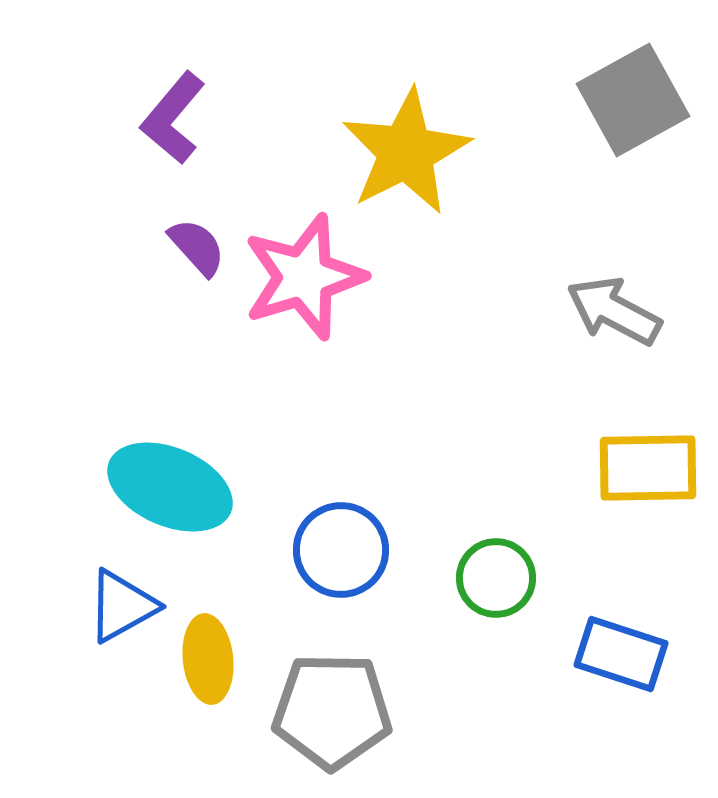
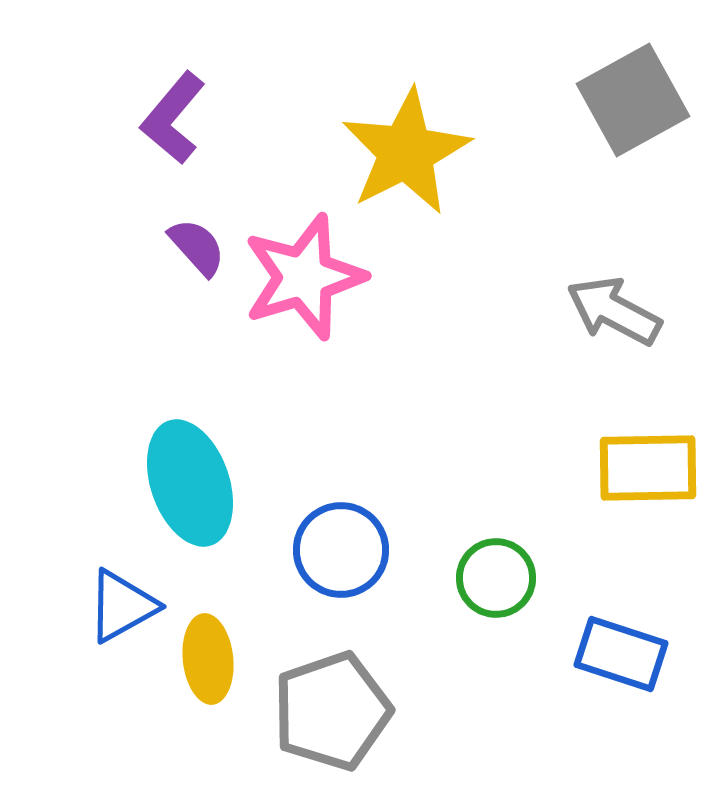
cyan ellipse: moved 20 px right, 4 px up; rotated 48 degrees clockwise
gray pentagon: rotated 20 degrees counterclockwise
